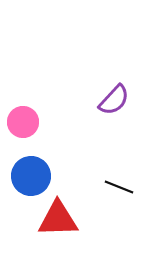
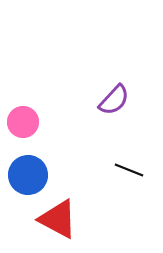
blue circle: moved 3 px left, 1 px up
black line: moved 10 px right, 17 px up
red triangle: rotated 30 degrees clockwise
